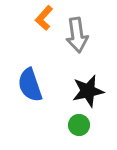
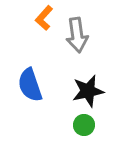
green circle: moved 5 px right
